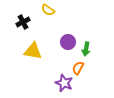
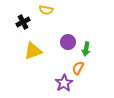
yellow semicircle: moved 2 px left; rotated 24 degrees counterclockwise
yellow triangle: rotated 30 degrees counterclockwise
purple star: rotated 18 degrees clockwise
